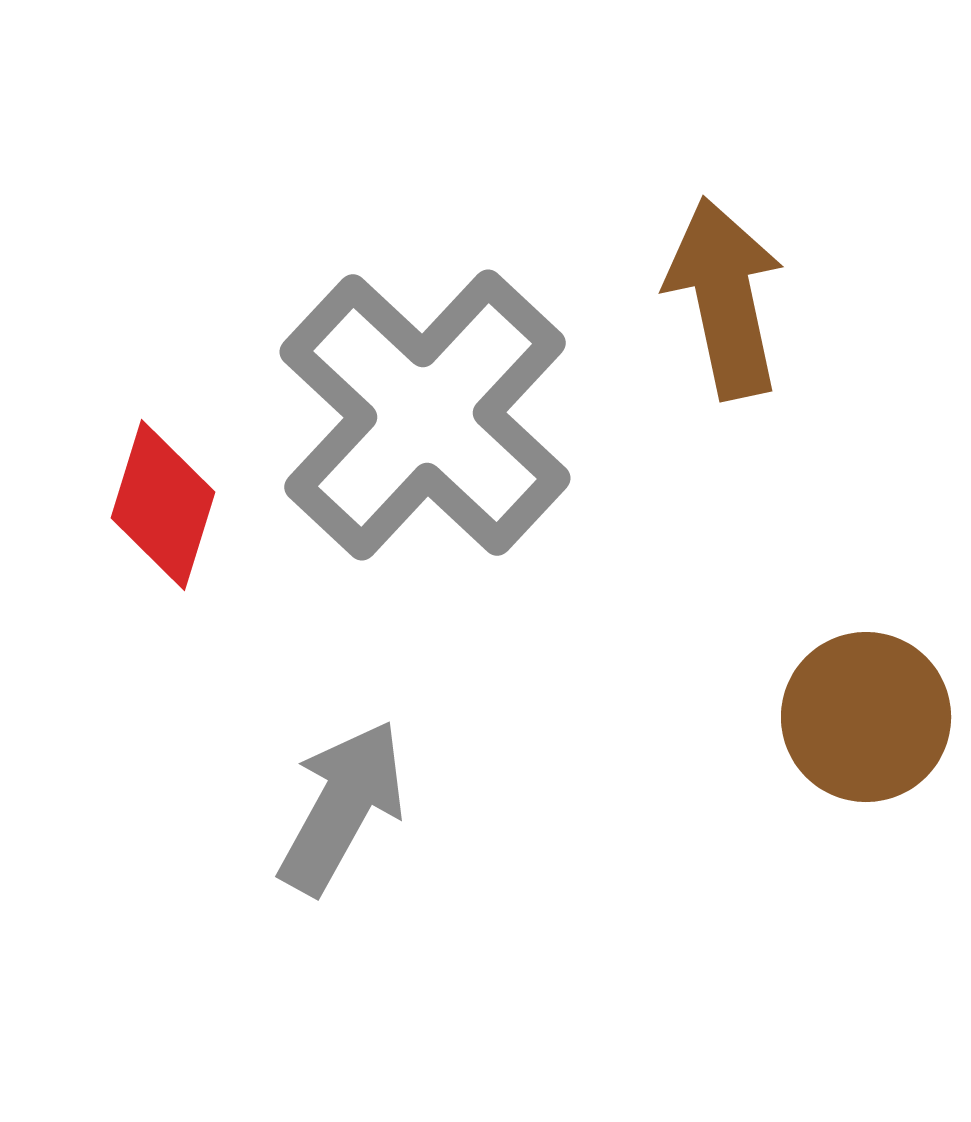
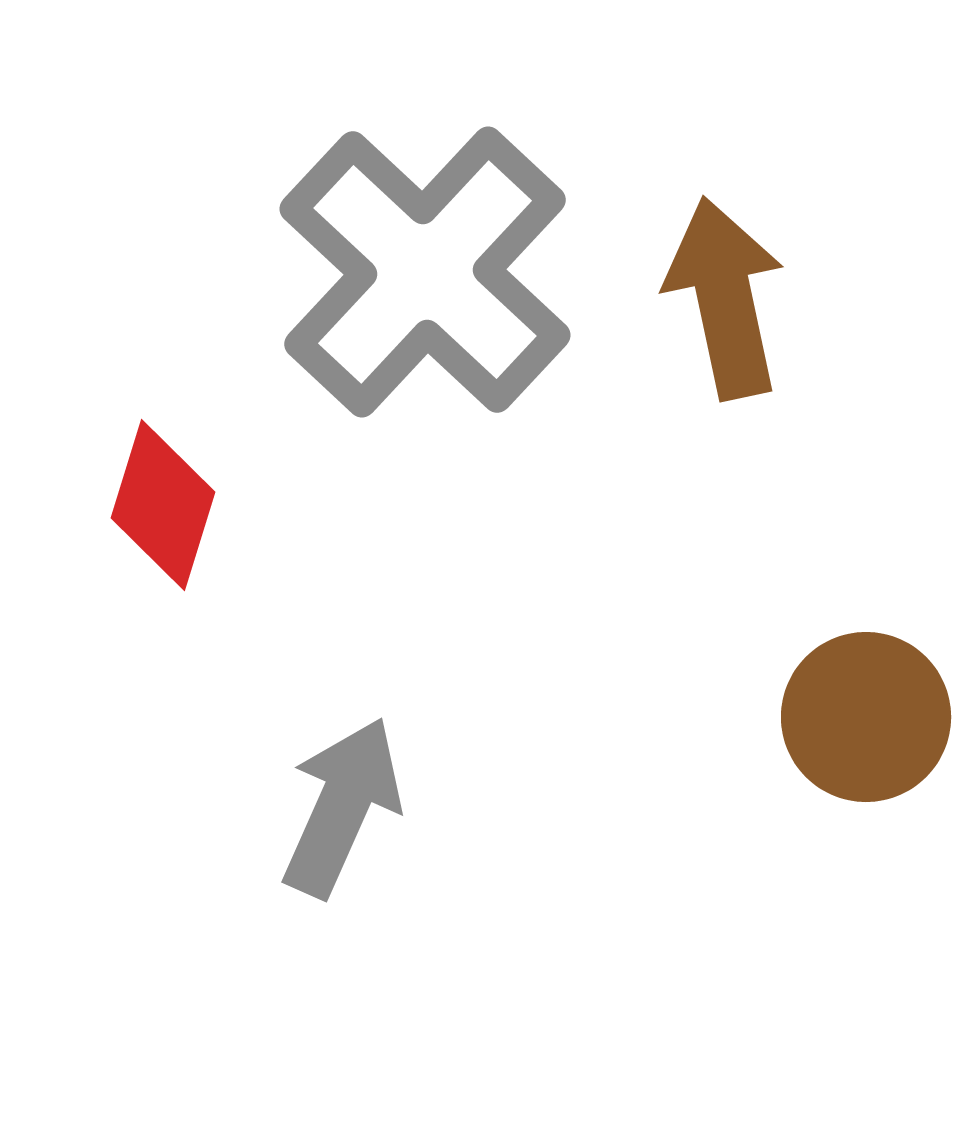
gray cross: moved 143 px up
gray arrow: rotated 5 degrees counterclockwise
